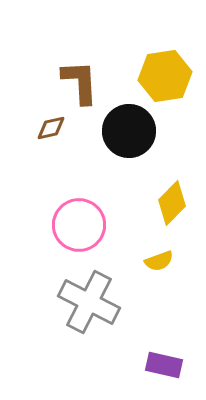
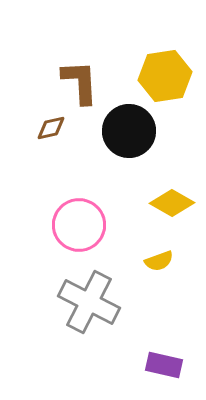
yellow diamond: rotated 75 degrees clockwise
